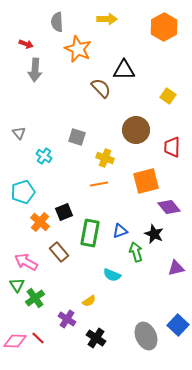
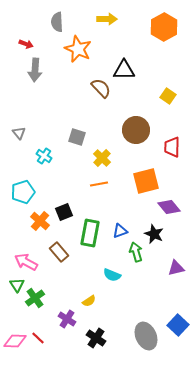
yellow cross: moved 3 px left; rotated 24 degrees clockwise
orange cross: moved 1 px up
